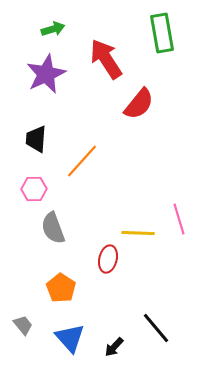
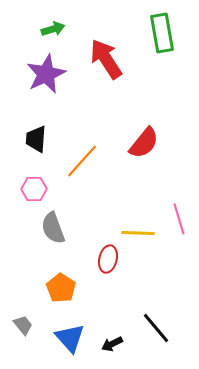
red semicircle: moved 5 px right, 39 px down
black arrow: moved 2 px left, 3 px up; rotated 20 degrees clockwise
